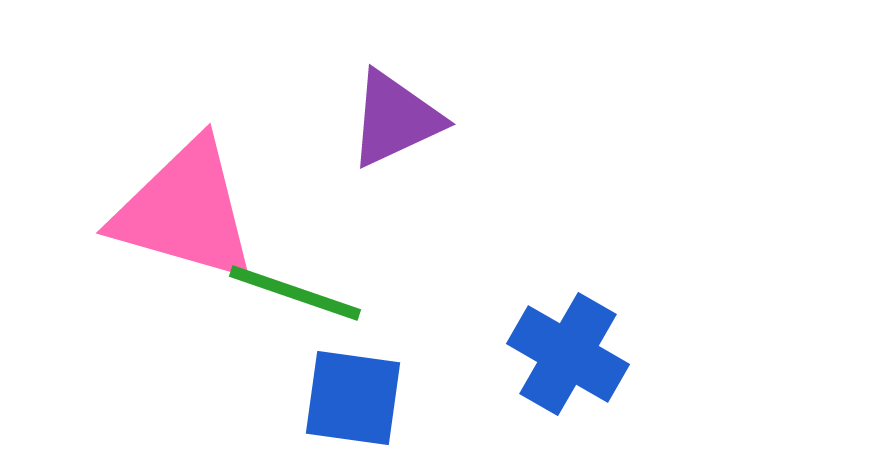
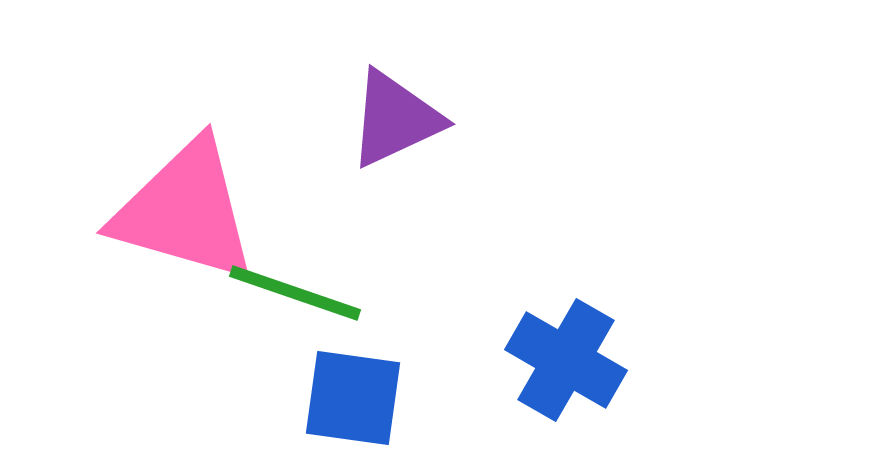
blue cross: moved 2 px left, 6 px down
